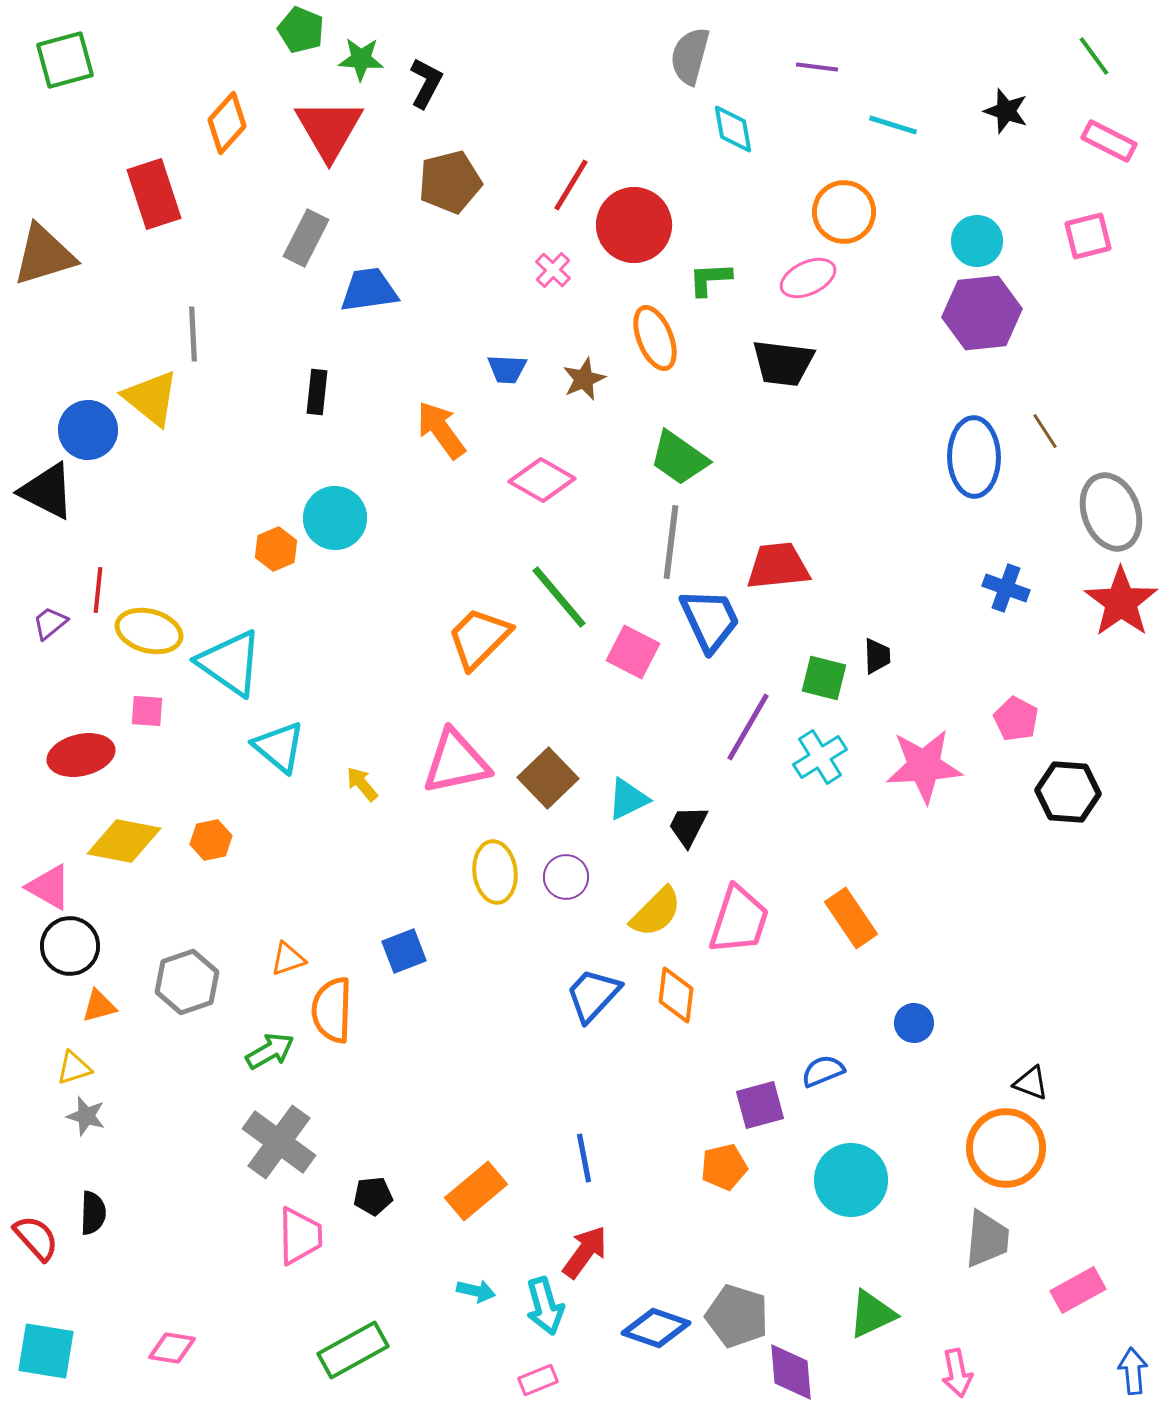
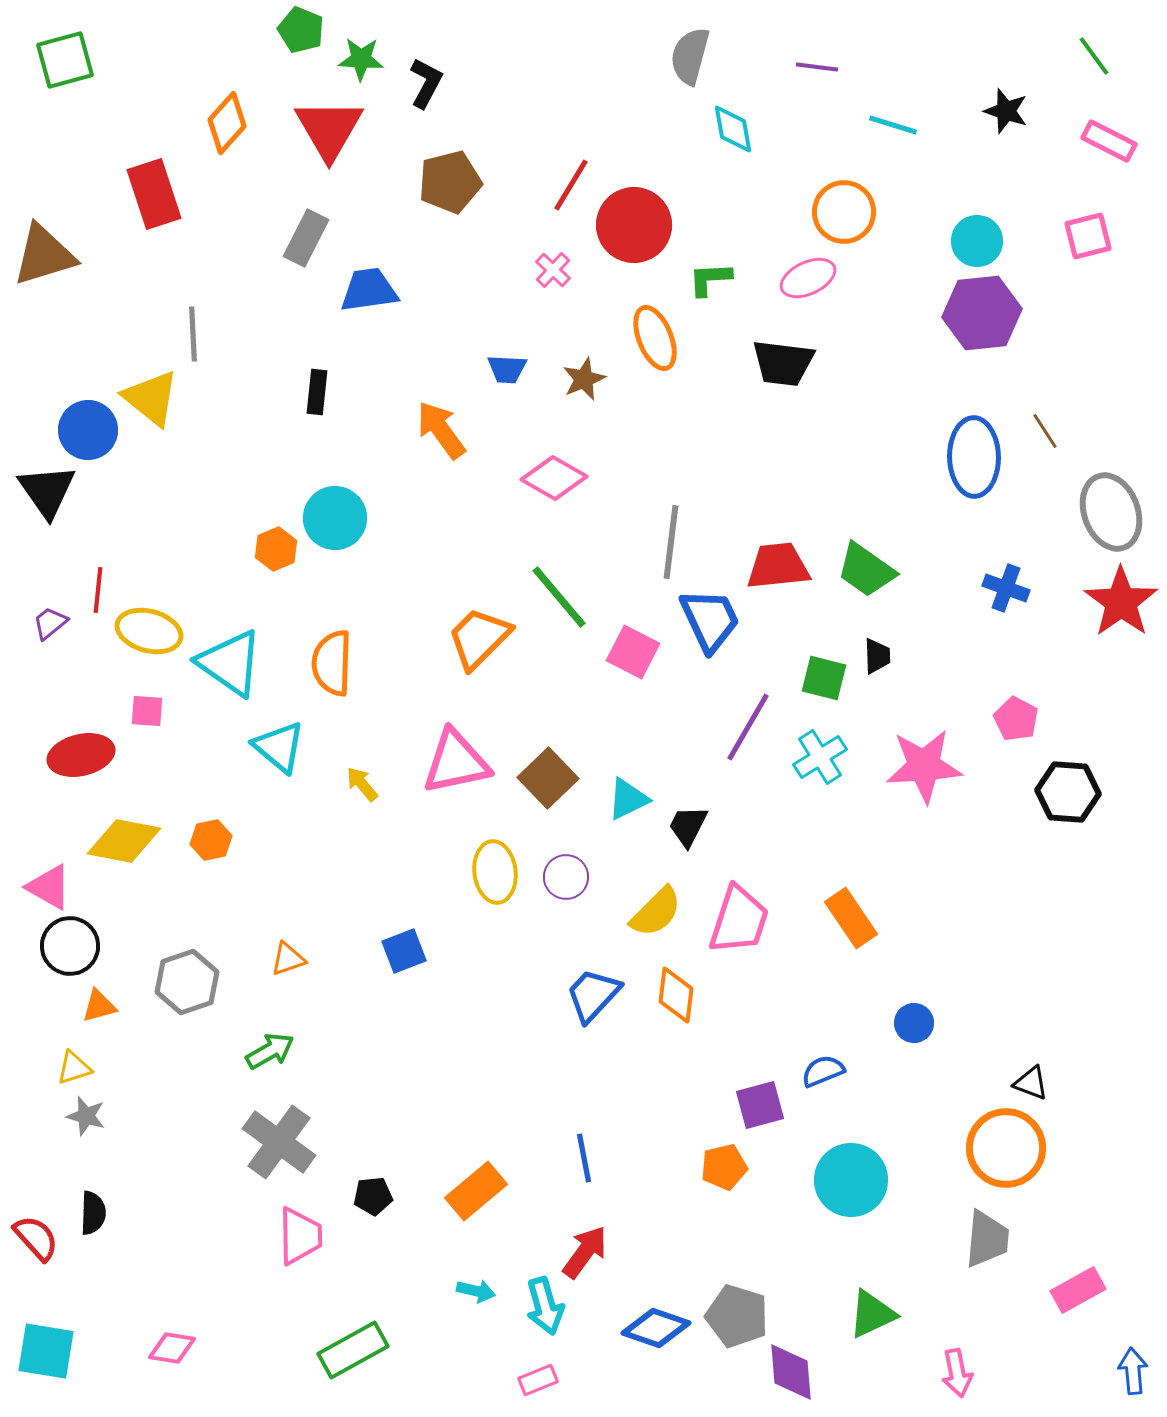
green trapezoid at (679, 458): moved 187 px right, 112 px down
pink diamond at (542, 480): moved 12 px right, 2 px up
black triangle at (47, 491): rotated 28 degrees clockwise
orange semicircle at (332, 1010): moved 347 px up
